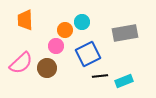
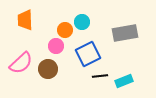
brown circle: moved 1 px right, 1 px down
